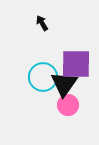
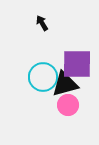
purple square: moved 1 px right
black triangle: moved 1 px right; rotated 40 degrees clockwise
